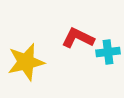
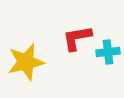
red L-shape: moved 1 px left; rotated 36 degrees counterclockwise
